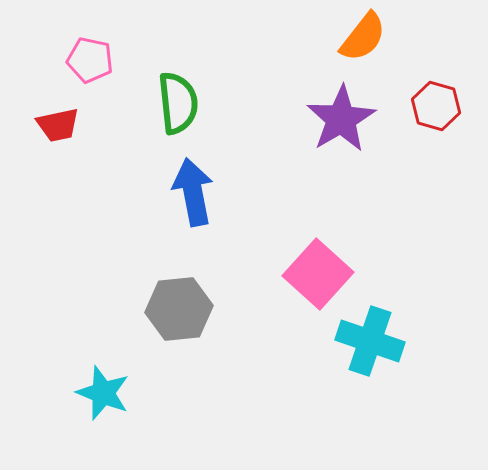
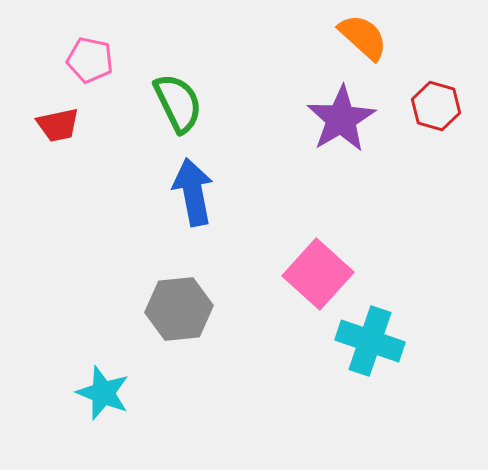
orange semicircle: rotated 86 degrees counterclockwise
green semicircle: rotated 20 degrees counterclockwise
